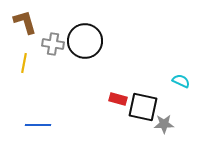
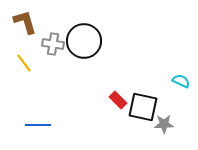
black circle: moved 1 px left
yellow line: rotated 48 degrees counterclockwise
red rectangle: moved 1 px down; rotated 30 degrees clockwise
